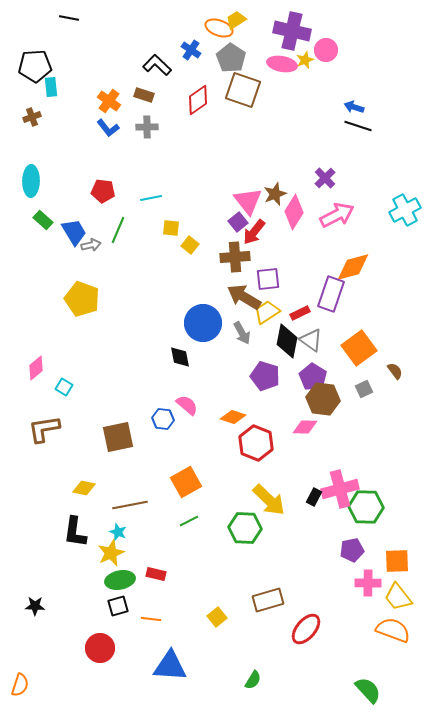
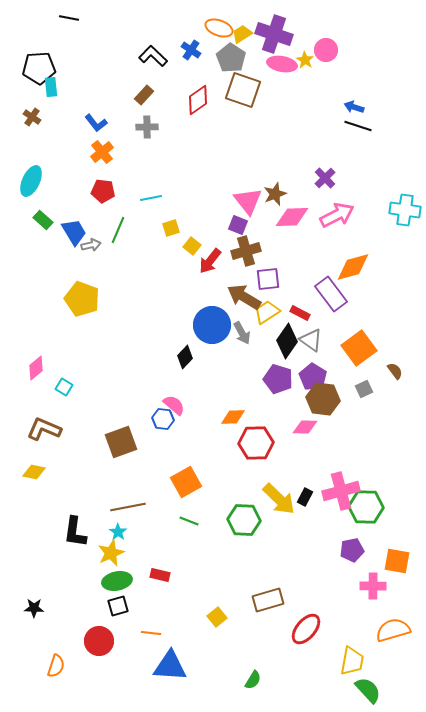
yellow trapezoid at (236, 20): moved 6 px right, 14 px down
purple cross at (292, 31): moved 18 px left, 3 px down; rotated 6 degrees clockwise
yellow star at (305, 60): rotated 18 degrees counterclockwise
black L-shape at (157, 65): moved 4 px left, 9 px up
black pentagon at (35, 66): moved 4 px right, 2 px down
brown rectangle at (144, 95): rotated 66 degrees counterclockwise
orange cross at (109, 101): moved 7 px left, 51 px down; rotated 15 degrees clockwise
brown cross at (32, 117): rotated 36 degrees counterclockwise
blue L-shape at (108, 128): moved 12 px left, 5 px up
cyan ellipse at (31, 181): rotated 24 degrees clockwise
cyan cross at (405, 210): rotated 36 degrees clockwise
pink diamond at (294, 212): moved 2 px left, 5 px down; rotated 56 degrees clockwise
purple square at (238, 222): moved 3 px down; rotated 30 degrees counterclockwise
yellow square at (171, 228): rotated 24 degrees counterclockwise
red arrow at (254, 232): moved 44 px left, 29 px down
yellow square at (190, 245): moved 2 px right, 1 px down
brown cross at (235, 257): moved 11 px right, 6 px up; rotated 12 degrees counterclockwise
purple rectangle at (331, 294): rotated 56 degrees counterclockwise
red rectangle at (300, 313): rotated 54 degrees clockwise
blue circle at (203, 323): moved 9 px right, 2 px down
black diamond at (287, 341): rotated 24 degrees clockwise
black diamond at (180, 357): moved 5 px right; rotated 55 degrees clockwise
purple pentagon at (265, 376): moved 13 px right, 3 px down
pink semicircle at (187, 405): moved 13 px left
orange diamond at (233, 417): rotated 20 degrees counterclockwise
brown L-shape at (44, 429): rotated 32 degrees clockwise
brown square at (118, 437): moved 3 px right, 5 px down; rotated 8 degrees counterclockwise
red hexagon at (256, 443): rotated 24 degrees counterclockwise
yellow diamond at (84, 488): moved 50 px left, 16 px up
pink cross at (340, 489): moved 1 px right, 2 px down
black rectangle at (314, 497): moved 9 px left
yellow arrow at (269, 500): moved 10 px right, 1 px up
brown line at (130, 505): moved 2 px left, 2 px down
green line at (189, 521): rotated 48 degrees clockwise
green hexagon at (245, 528): moved 1 px left, 8 px up
cyan star at (118, 532): rotated 12 degrees clockwise
orange square at (397, 561): rotated 12 degrees clockwise
red rectangle at (156, 574): moved 4 px right, 1 px down
green ellipse at (120, 580): moved 3 px left, 1 px down
pink cross at (368, 583): moved 5 px right, 3 px down
yellow trapezoid at (398, 597): moved 46 px left, 64 px down; rotated 132 degrees counterclockwise
black star at (35, 606): moved 1 px left, 2 px down
orange line at (151, 619): moved 14 px down
orange semicircle at (393, 630): rotated 36 degrees counterclockwise
red circle at (100, 648): moved 1 px left, 7 px up
orange semicircle at (20, 685): moved 36 px right, 19 px up
